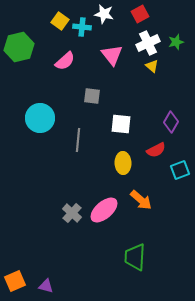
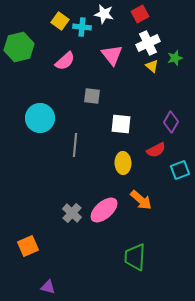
green star: moved 1 px left, 16 px down
gray line: moved 3 px left, 5 px down
orange square: moved 13 px right, 35 px up
purple triangle: moved 2 px right, 1 px down
